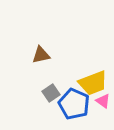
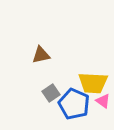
yellow trapezoid: rotated 24 degrees clockwise
